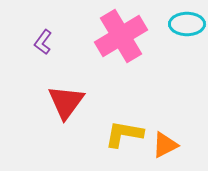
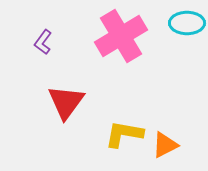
cyan ellipse: moved 1 px up
